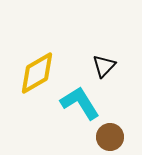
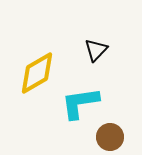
black triangle: moved 8 px left, 16 px up
cyan L-shape: rotated 66 degrees counterclockwise
